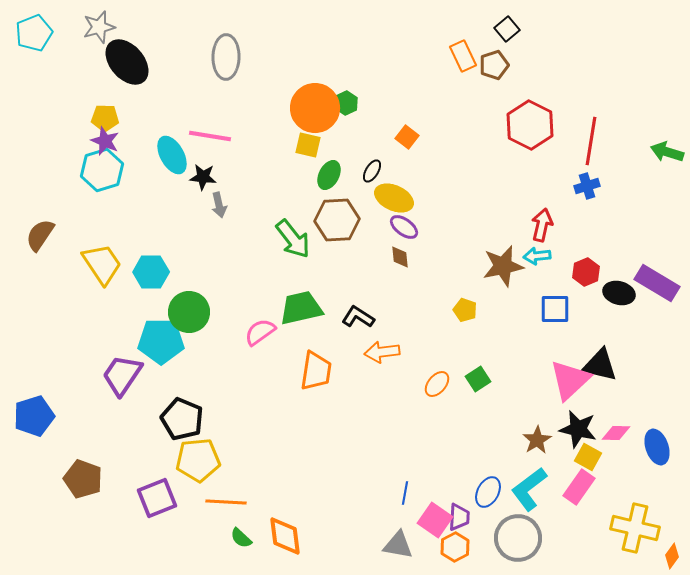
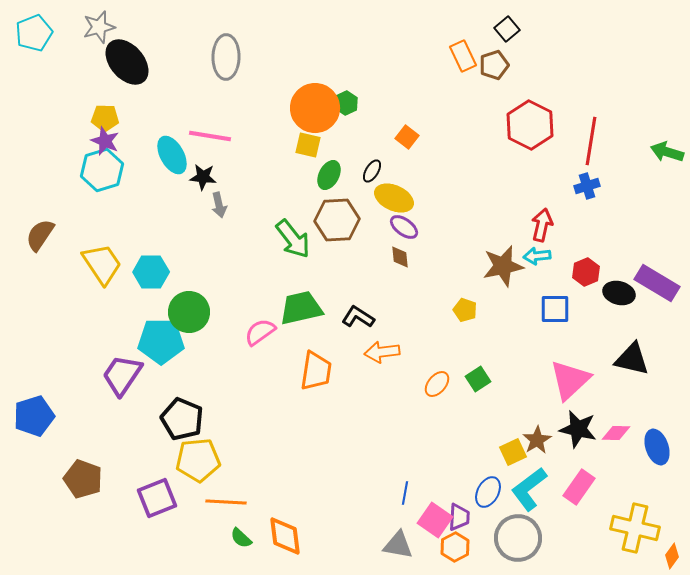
black triangle at (600, 365): moved 32 px right, 6 px up
yellow square at (588, 457): moved 75 px left, 5 px up; rotated 36 degrees clockwise
